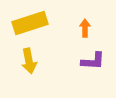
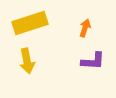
orange arrow: rotated 18 degrees clockwise
yellow arrow: moved 2 px left
